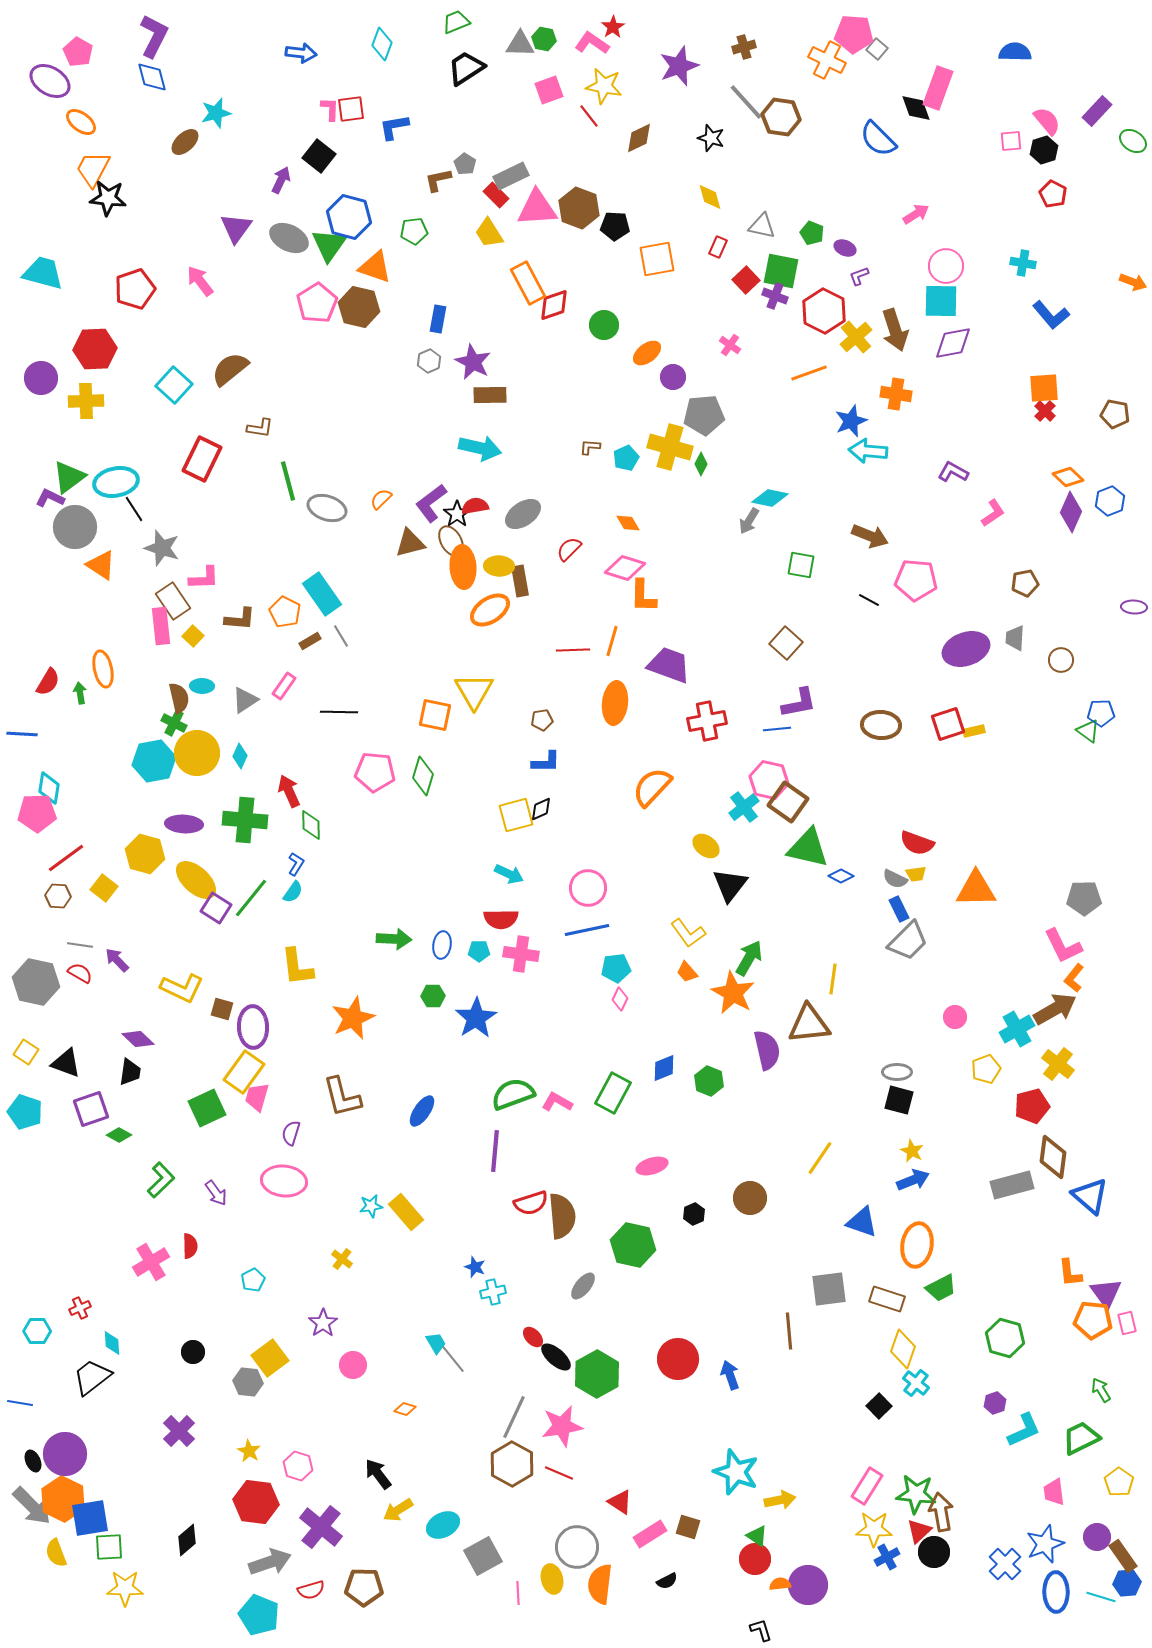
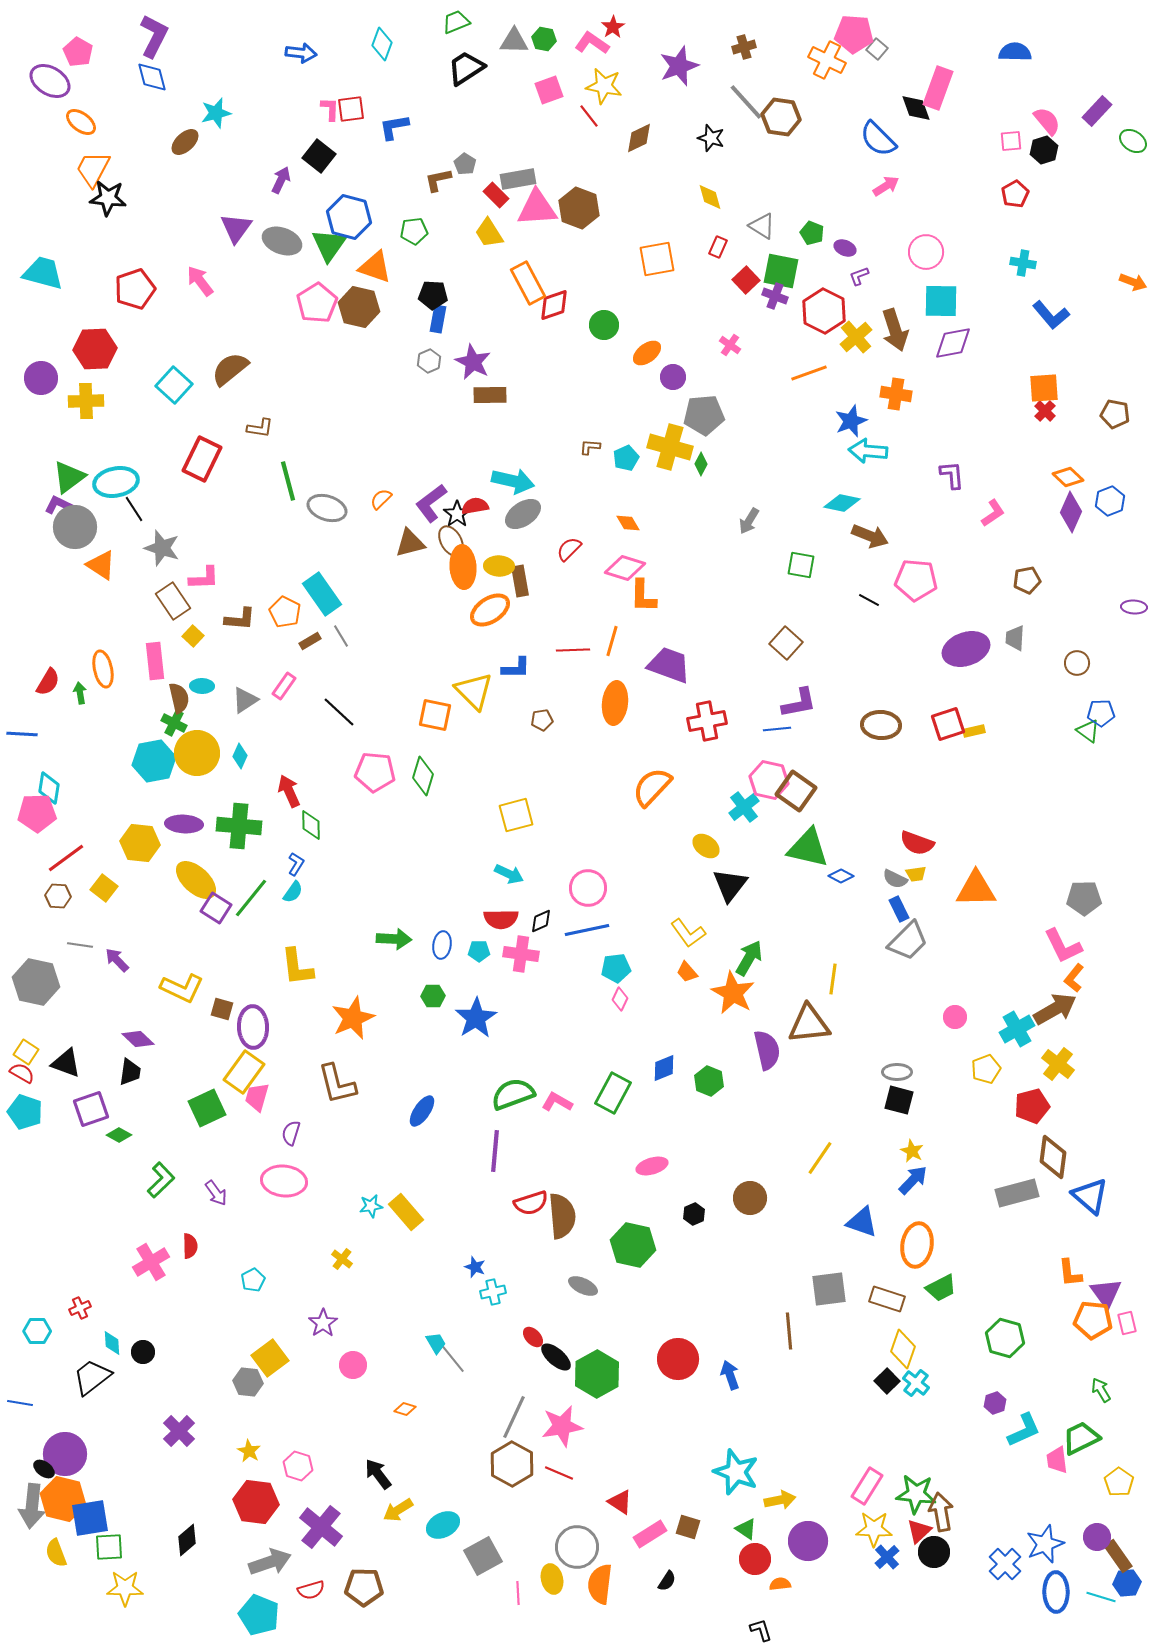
gray triangle at (520, 44): moved 6 px left, 3 px up
gray rectangle at (511, 176): moved 7 px right, 3 px down; rotated 16 degrees clockwise
red pentagon at (1053, 194): moved 38 px left; rotated 16 degrees clockwise
pink arrow at (916, 214): moved 30 px left, 28 px up
black pentagon at (615, 226): moved 182 px left, 69 px down
gray triangle at (762, 226): rotated 20 degrees clockwise
gray ellipse at (289, 238): moved 7 px left, 3 px down; rotated 6 degrees counterclockwise
pink circle at (946, 266): moved 20 px left, 14 px up
cyan arrow at (480, 448): moved 33 px right, 33 px down
purple L-shape at (953, 472): moved 1 px left, 3 px down; rotated 56 degrees clockwise
purple L-shape at (50, 498): moved 9 px right, 7 px down
cyan diamond at (770, 498): moved 72 px right, 5 px down
brown pentagon at (1025, 583): moved 2 px right, 3 px up
pink rectangle at (161, 626): moved 6 px left, 35 px down
brown circle at (1061, 660): moved 16 px right, 3 px down
yellow triangle at (474, 691): rotated 15 degrees counterclockwise
black line at (339, 712): rotated 42 degrees clockwise
blue L-shape at (546, 762): moved 30 px left, 94 px up
brown square at (788, 802): moved 8 px right, 11 px up
black diamond at (541, 809): moved 112 px down
green cross at (245, 820): moved 6 px left, 6 px down
yellow hexagon at (145, 854): moved 5 px left, 11 px up; rotated 9 degrees counterclockwise
red semicircle at (80, 973): moved 58 px left, 100 px down
brown L-shape at (342, 1097): moved 5 px left, 13 px up
blue arrow at (913, 1180): rotated 24 degrees counterclockwise
gray rectangle at (1012, 1185): moved 5 px right, 8 px down
gray ellipse at (583, 1286): rotated 76 degrees clockwise
black circle at (193, 1352): moved 50 px left
black square at (879, 1406): moved 8 px right, 25 px up
black ellipse at (33, 1461): moved 11 px right, 8 px down; rotated 30 degrees counterclockwise
pink trapezoid at (1054, 1492): moved 3 px right, 32 px up
orange hexagon at (63, 1499): rotated 12 degrees counterclockwise
gray arrow at (32, 1506): rotated 51 degrees clockwise
green triangle at (757, 1536): moved 11 px left, 7 px up
brown rectangle at (1123, 1556): moved 5 px left
blue cross at (887, 1557): rotated 15 degrees counterclockwise
black semicircle at (667, 1581): rotated 30 degrees counterclockwise
purple circle at (808, 1585): moved 44 px up
